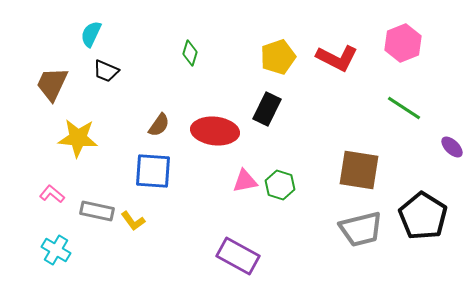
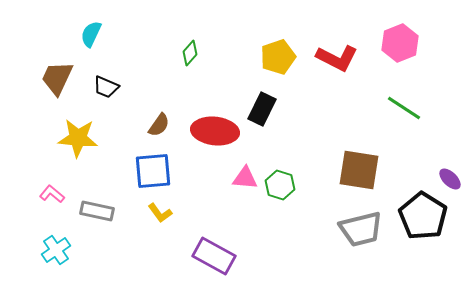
pink hexagon: moved 3 px left
green diamond: rotated 25 degrees clockwise
black trapezoid: moved 16 px down
brown trapezoid: moved 5 px right, 6 px up
black rectangle: moved 5 px left
purple ellipse: moved 2 px left, 32 px down
blue square: rotated 9 degrees counterclockwise
pink triangle: moved 3 px up; rotated 16 degrees clockwise
yellow L-shape: moved 27 px right, 8 px up
cyan cross: rotated 24 degrees clockwise
purple rectangle: moved 24 px left
